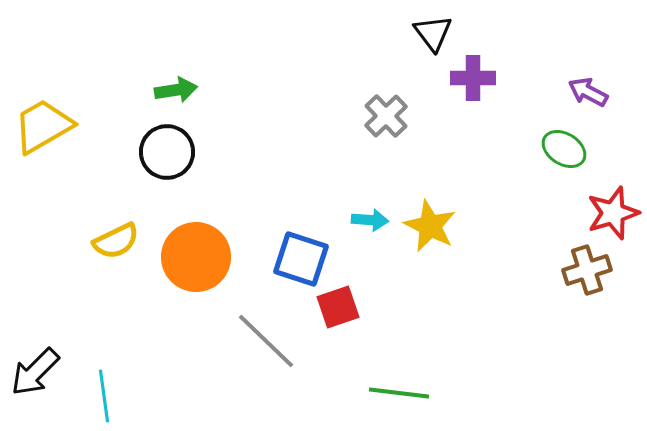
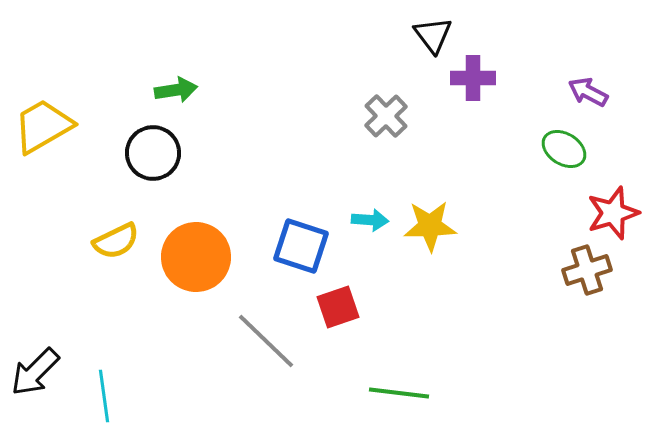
black triangle: moved 2 px down
black circle: moved 14 px left, 1 px down
yellow star: rotated 28 degrees counterclockwise
blue square: moved 13 px up
